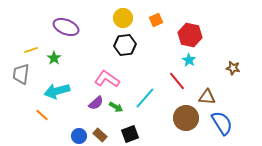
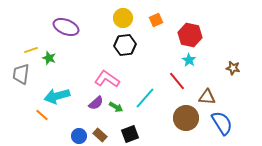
green star: moved 5 px left; rotated 16 degrees counterclockwise
cyan arrow: moved 5 px down
